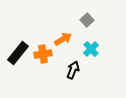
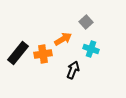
gray square: moved 1 px left, 2 px down
cyan cross: rotated 28 degrees counterclockwise
